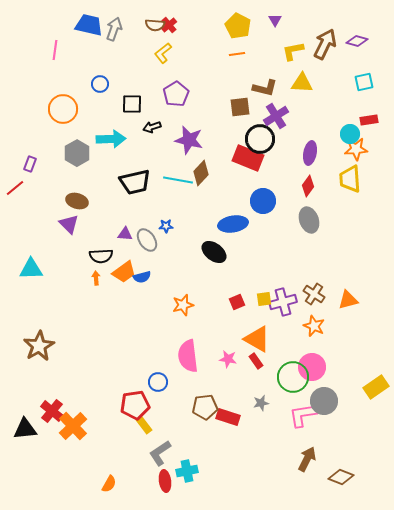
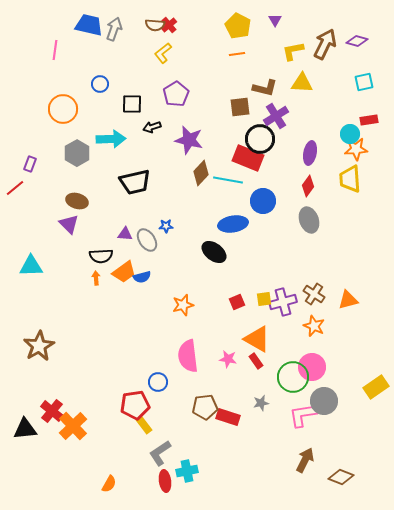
cyan line at (178, 180): moved 50 px right
cyan triangle at (31, 269): moved 3 px up
brown arrow at (307, 459): moved 2 px left, 1 px down
